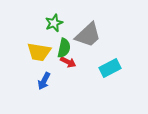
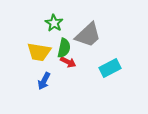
green star: rotated 18 degrees counterclockwise
